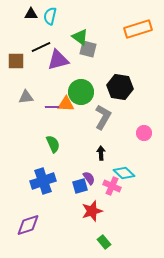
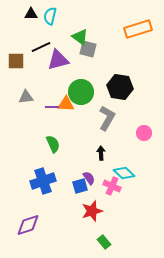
gray L-shape: moved 4 px right, 1 px down
